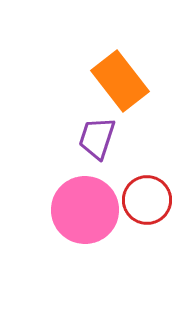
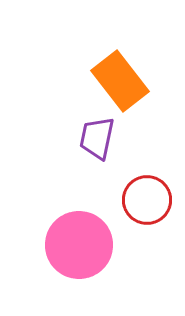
purple trapezoid: rotated 6 degrees counterclockwise
pink circle: moved 6 px left, 35 px down
